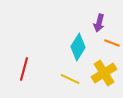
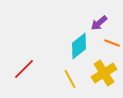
purple arrow: rotated 36 degrees clockwise
cyan diamond: moved 1 px right, 1 px up; rotated 20 degrees clockwise
red line: rotated 30 degrees clockwise
yellow line: rotated 36 degrees clockwise
